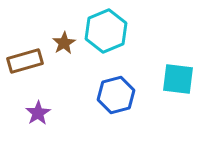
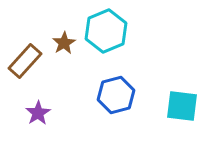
brown rectangle: rotated 32 degrees counterclockwise
cyan square: moved 4 px right, 27 px down
